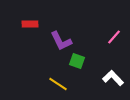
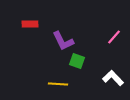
purple L-shape: moved 2 px right
yellow line: rotated 30 degrees counterclockwise
